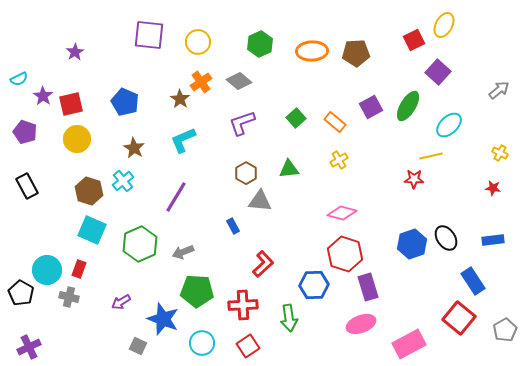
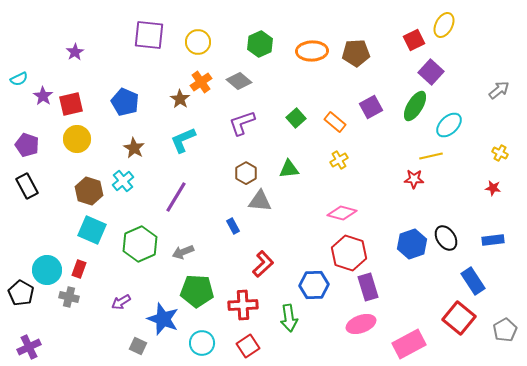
purple square at (438, 72): moved 7 px left
green ellipse at (408, 106): moved 7 px right
purple pentagon at (25, 132): moved 2 px right, 13 px down
red hexagon at (345, 254): moved 4 px right, 1 px up
